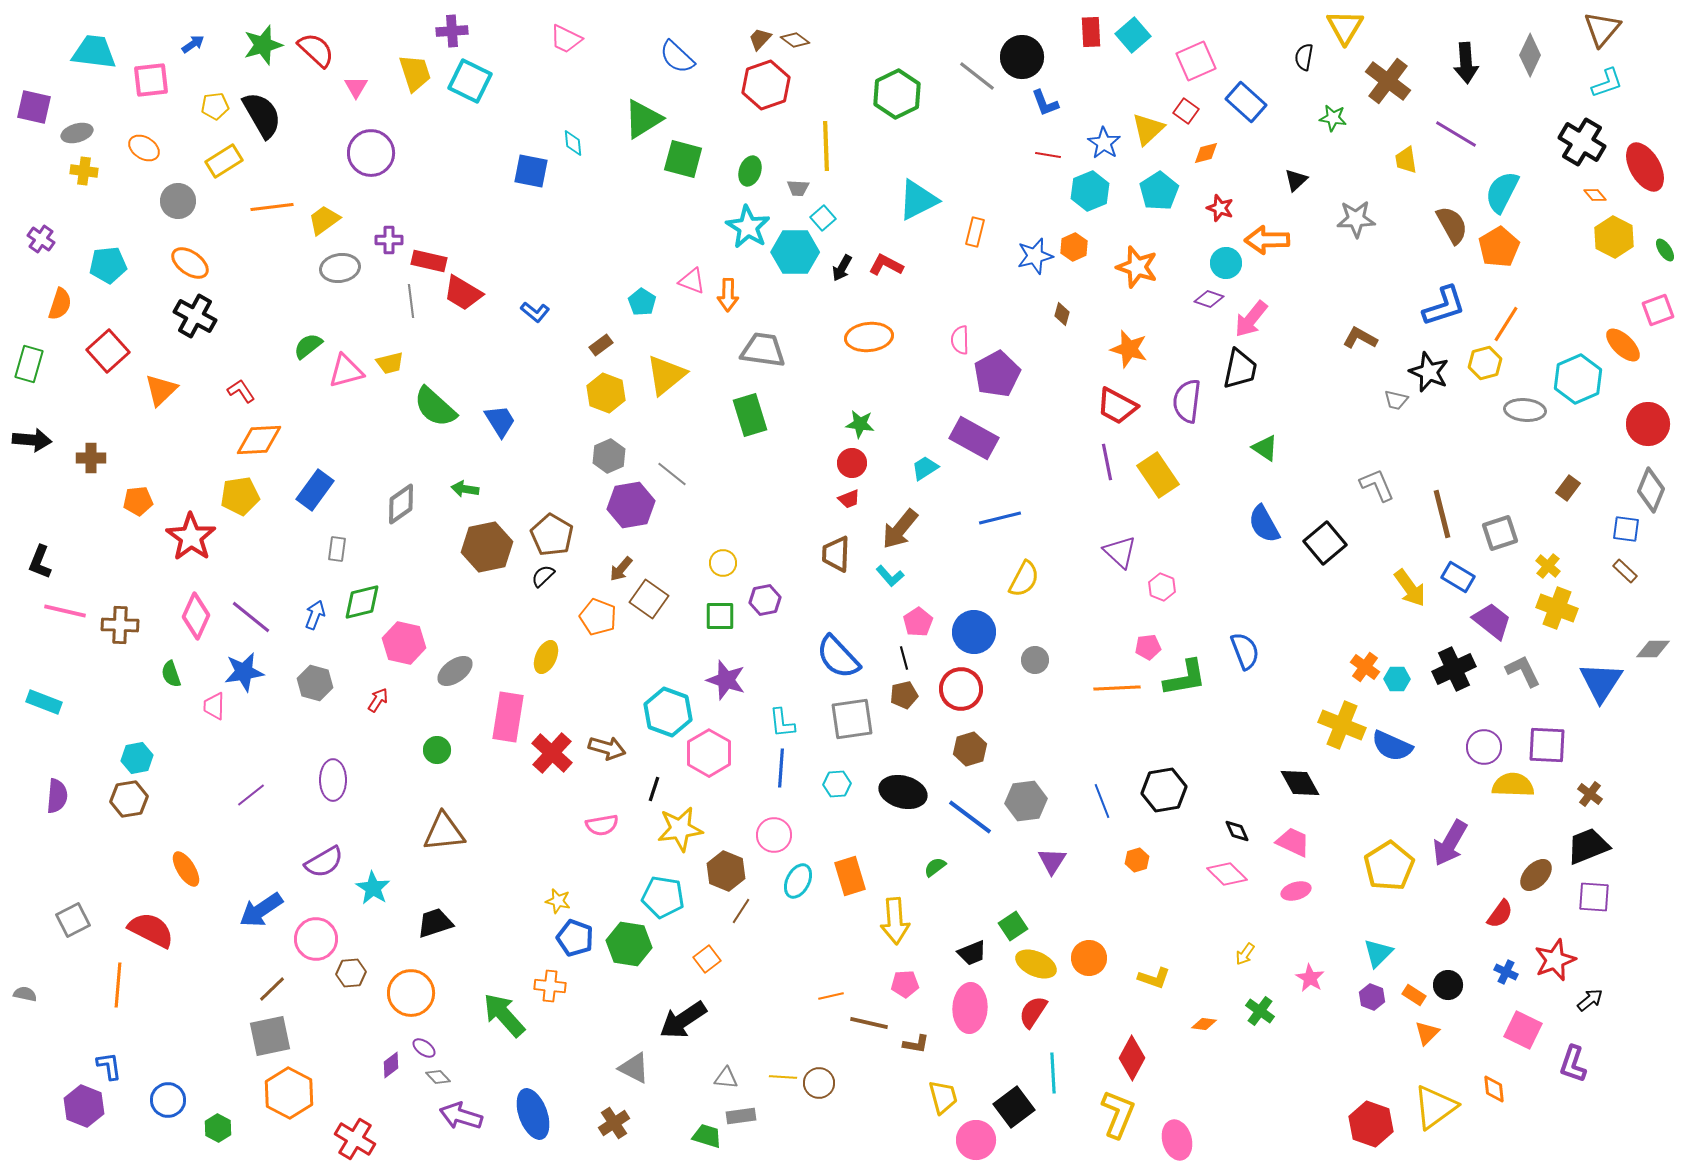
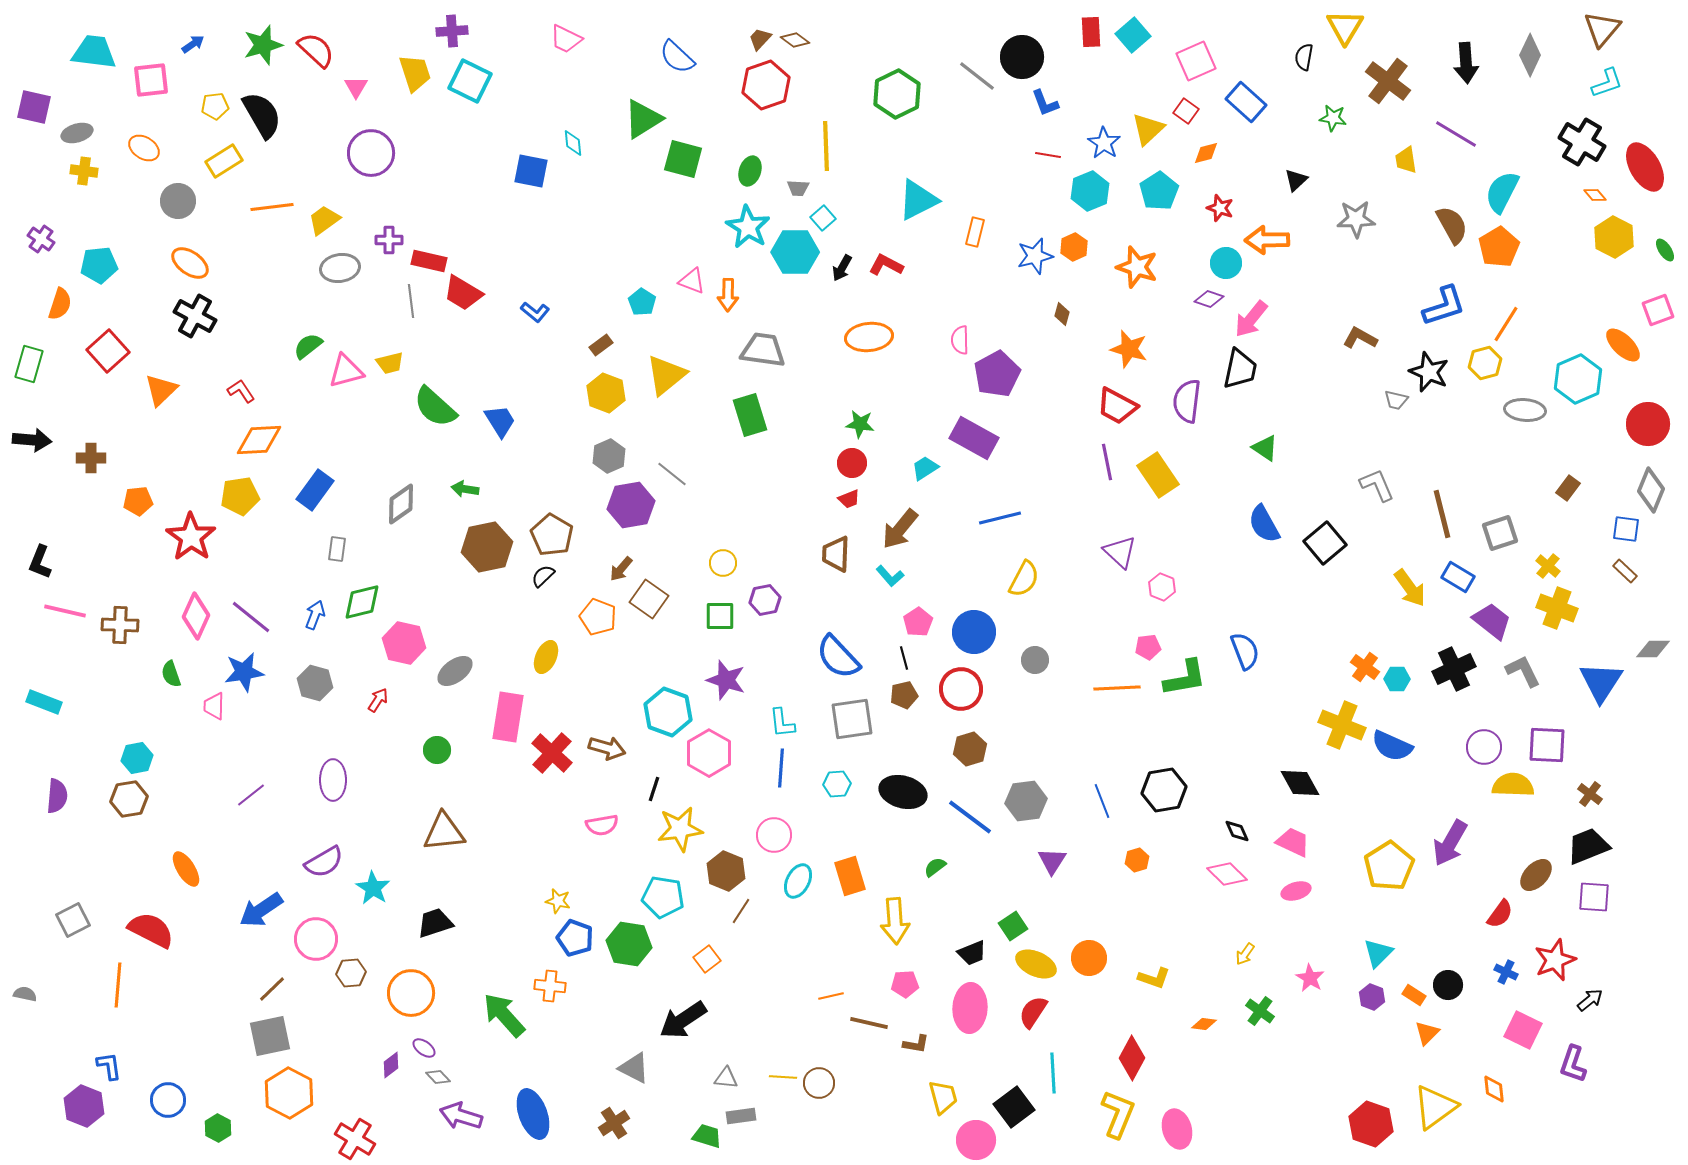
cyan pentagon at (108, 265): moved 9 px left
pink ellipse at (1177, 1140): moved 11 px up
